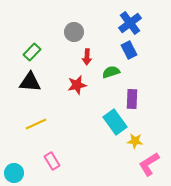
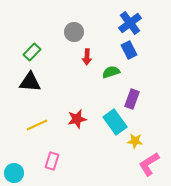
red star: moved 34 px down
purple rectangle: rotated 18 degrees clockwise
yellow line: moved 1 px right, 1 px down
pink rectangle: rotated 48 degrees clockwise
